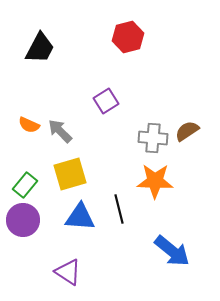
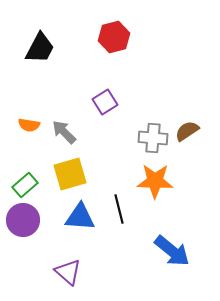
red hexagon: moved 14 px left
purple square: moved 1 px left, 1 px down
orange semicircle: rotated 15 degrees counterclockwise
gray arrow: moved 4 px right, 1 px down
green rectangle: rotated 10 degrees clockwise
purple triangle: rotated 8 degrees clockwise
